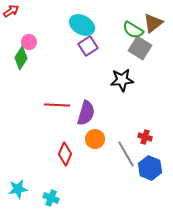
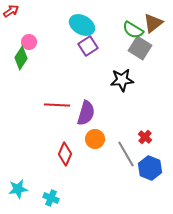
red cross: rotated 24 degrees clockwise
